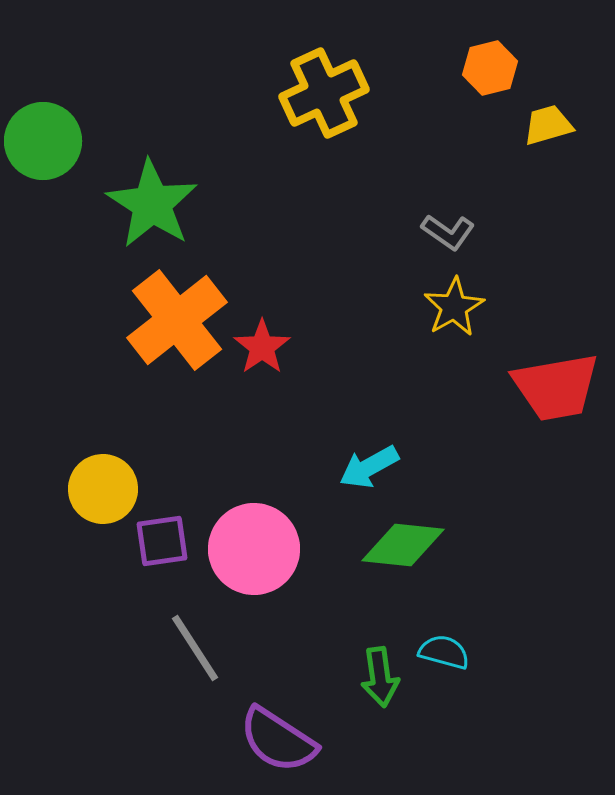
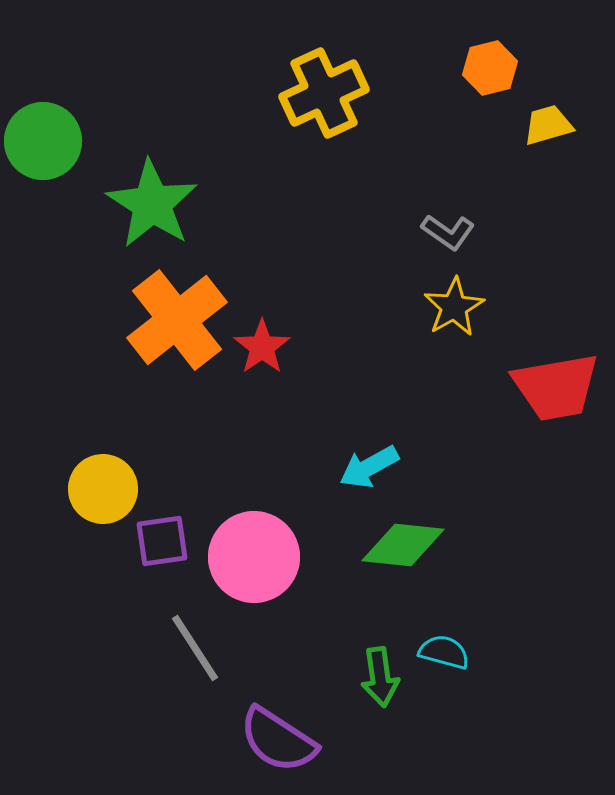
pink circle: moved 8 px down
